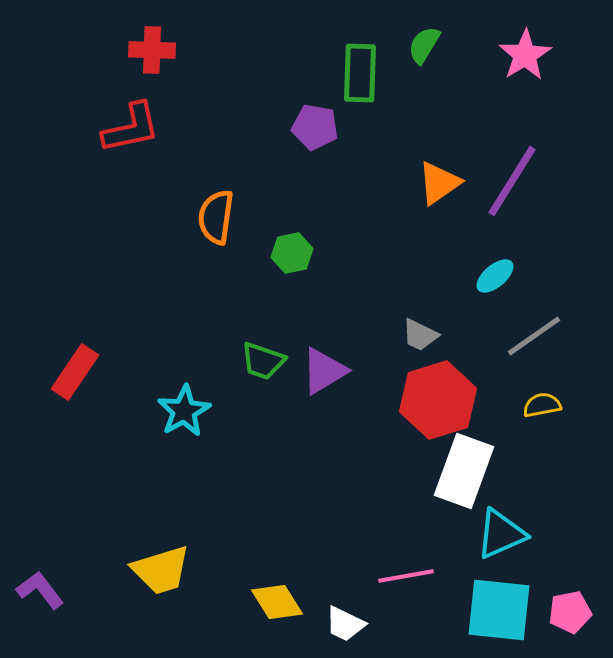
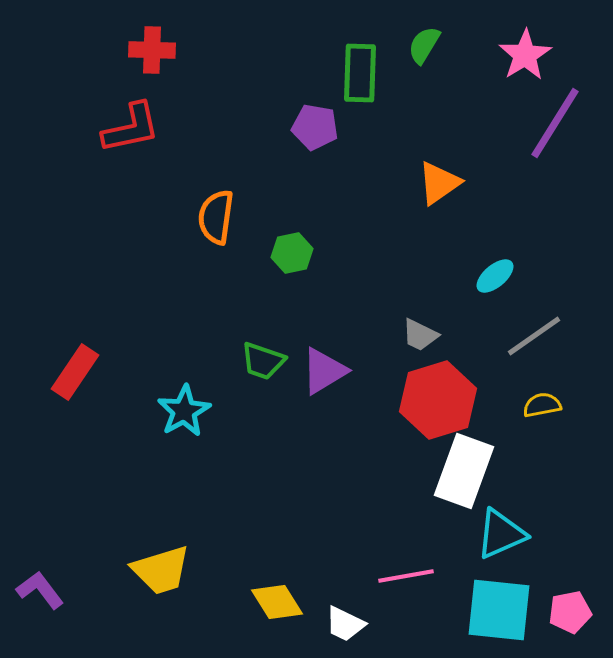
purple line: moved 43 px right, 58 px up
